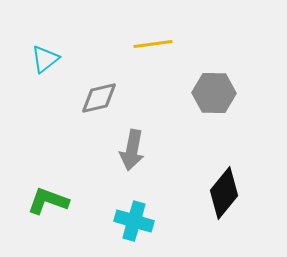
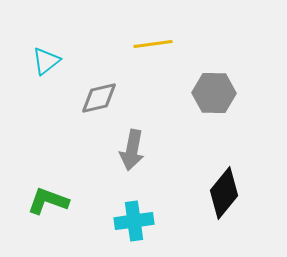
cyan triangle: moved 1 px right, 2 px down
cyan cross: rotated 24 degrees counterclockwise
